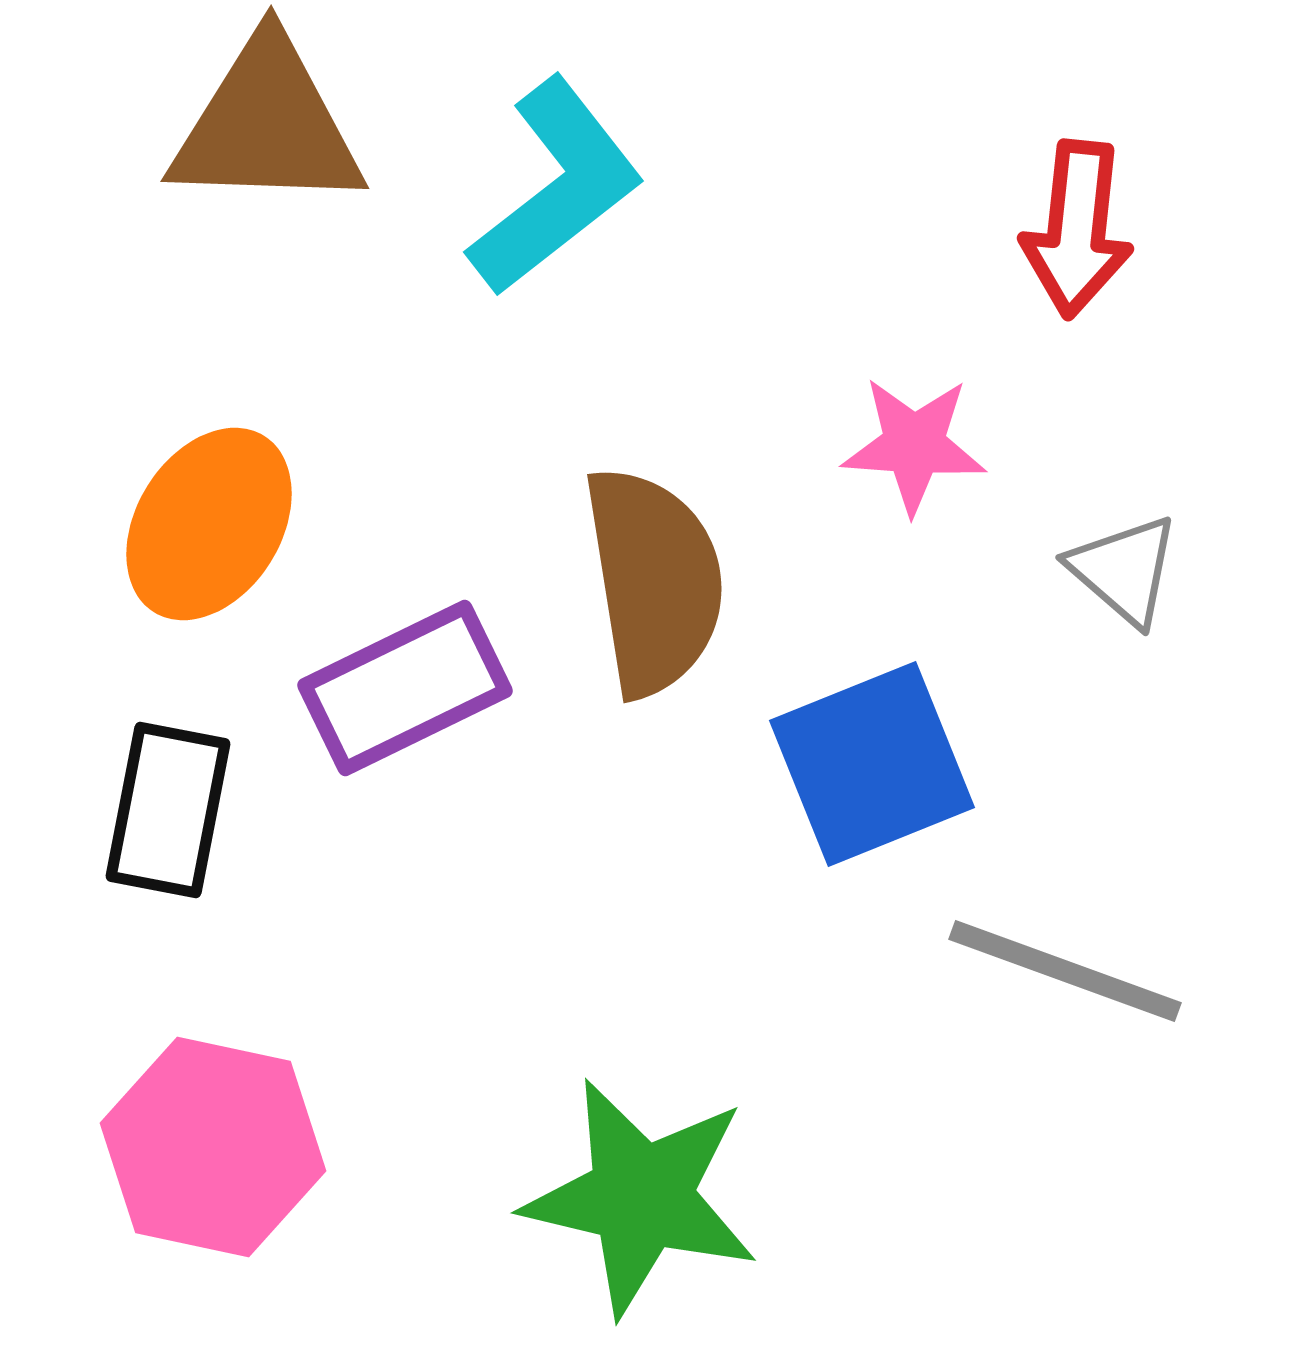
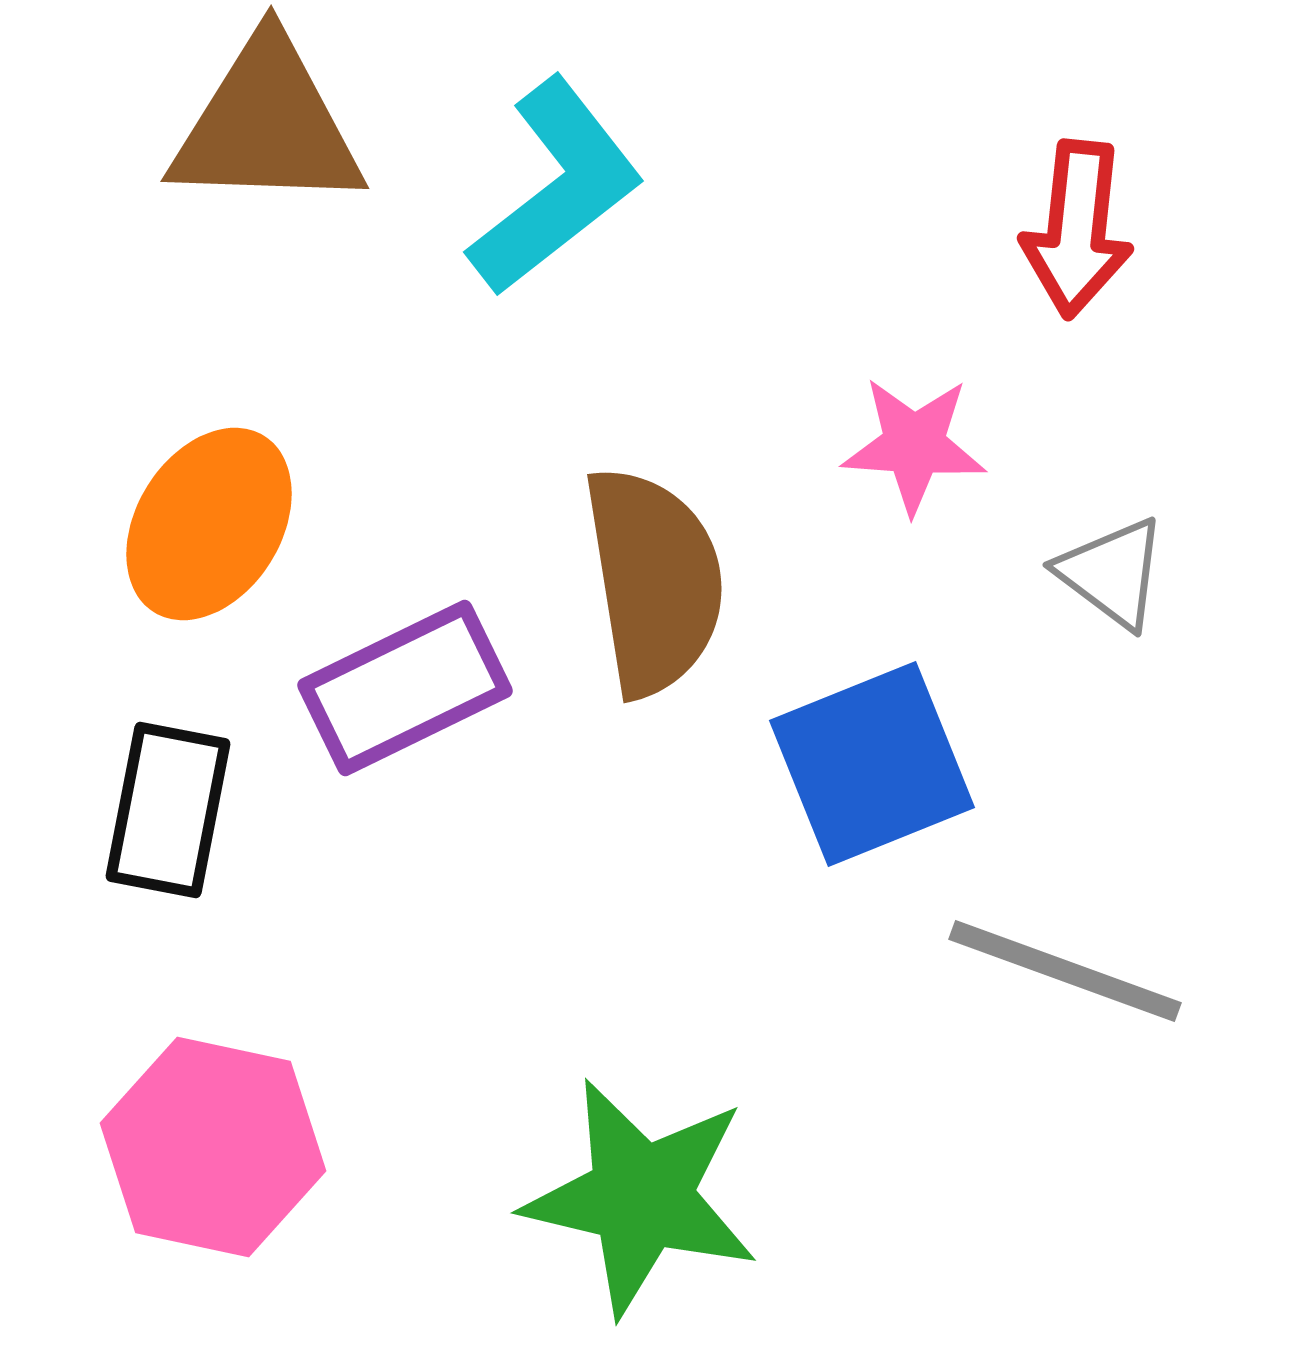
gray triangle: moved 12 px left, 3 px down; rotated 4 degrees counterclockwise
